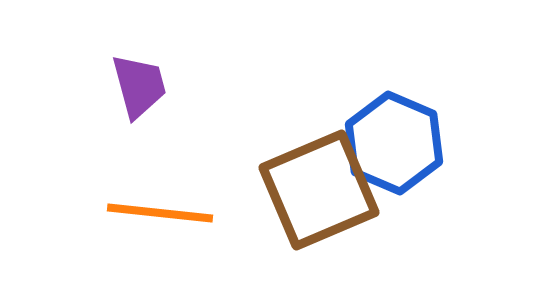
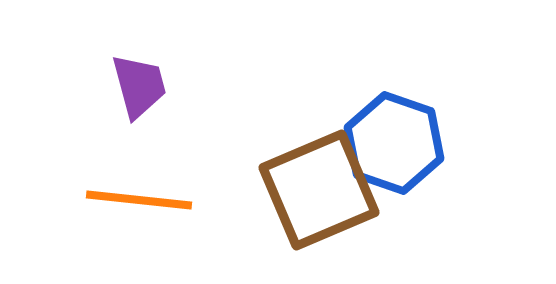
blue hexagon: rotated 4 degrees counterclockwise
orange line: moved 21 px left, 13 px up
